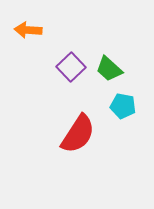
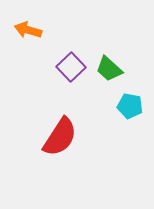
orange arrow: rotated 12 degrees clockwise
cyan pentagon: moved 7 px right
red semicircle: moved 18 px left, 3 px down
